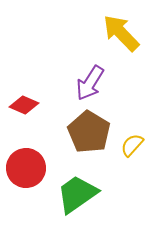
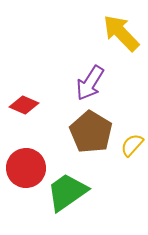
brown pentagon: moved 2 px right
green trapezoid: moved 10 px left, 2 px up
